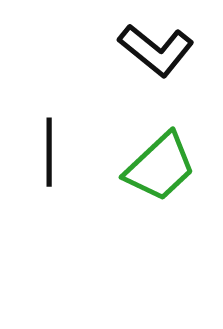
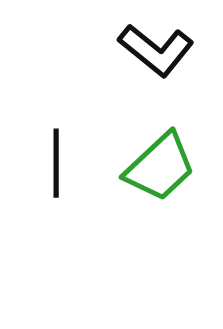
black line: moved 7 px right, 11 px down
